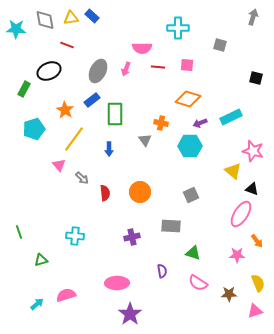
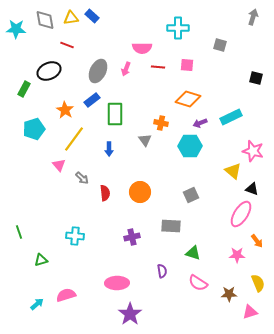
pink triangle at (255, 311): moved 5 px left, 1 px down
